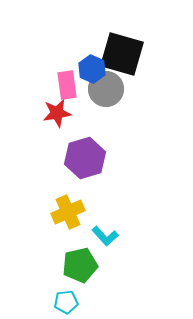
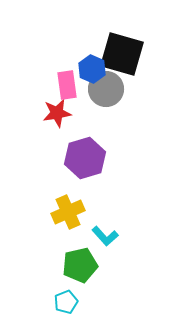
cyan pentagon: rotated 15 degrees counterclockwise
